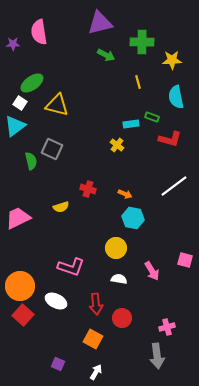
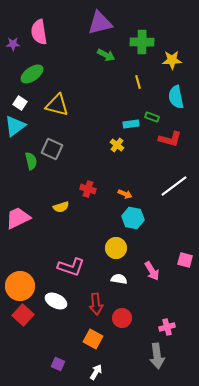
green ellipse: moved 9 px up
